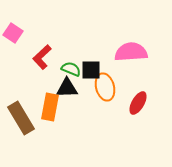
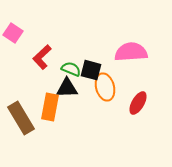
black square: rotated 15 degrees clockwise
